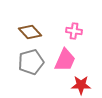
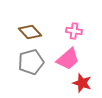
pink trapezoid: moved 3 px right, 1 px up; rotated 25 degrees clockwise
red star: moved 1 px right, 2 px up; rotated 18 degrees clockwise
